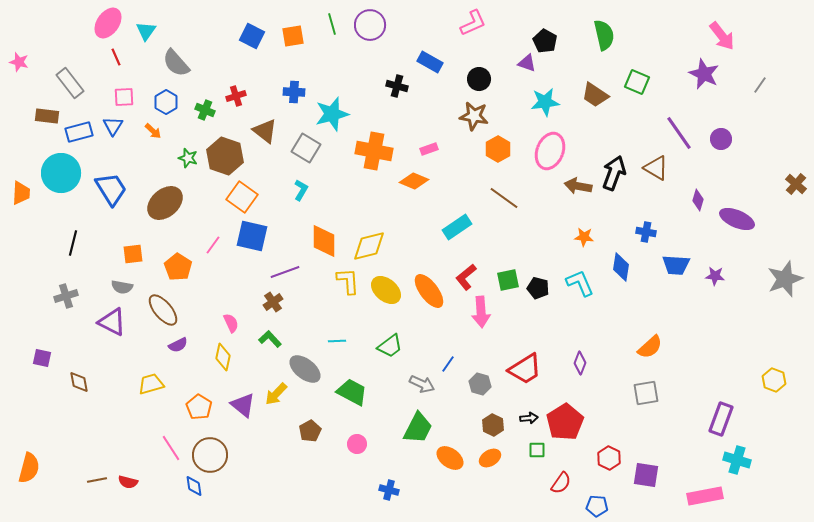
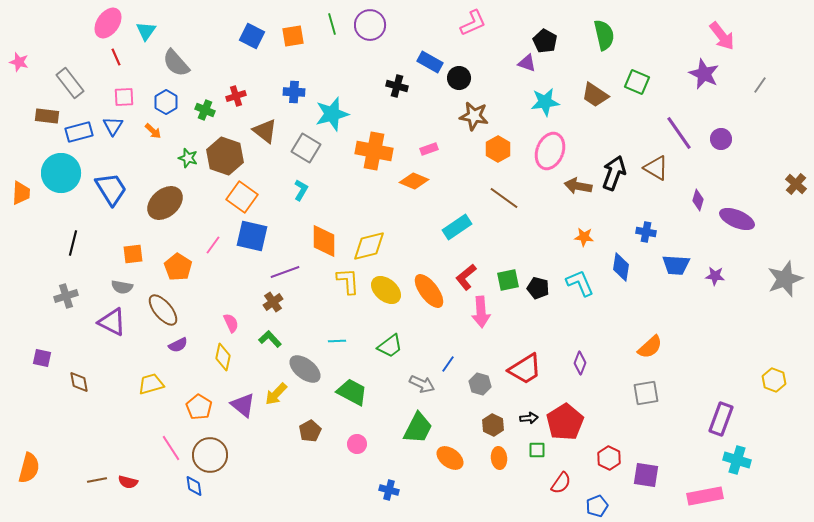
black circle at (479, 79): moved 20 px left, 1 px up
orange ellipse at (490, 458): moved 9 px right; rotated 65 degrees counterclockwise
blue pentagon at (597, 506): rotated 25 degrees counterclockwise
